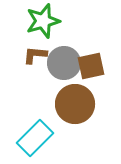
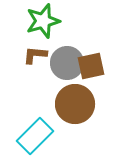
gray circle: moved 3 px right
cyan rectangle: moved 2 px up
